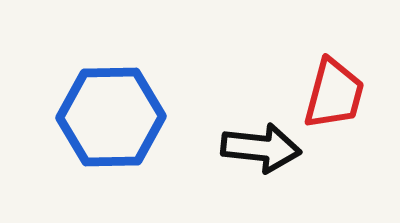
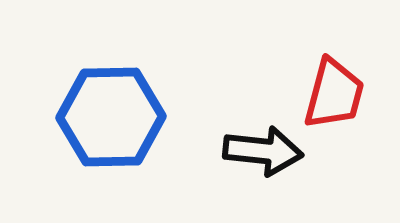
black arrow: moved 2 px right, 3 px down
